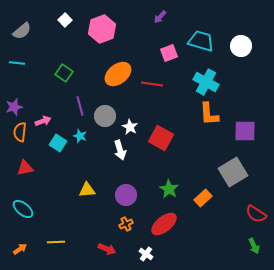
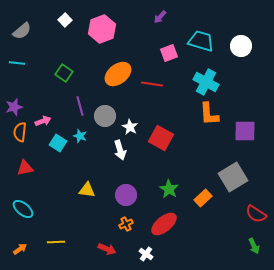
gray square: moved 5 px down
yellow triangle: rotated 12 degrees clockwise
